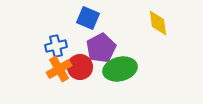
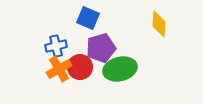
yellow diamond: moved 1 px right, 1 px down; rotated 12 degrees clockwise
purple pentagon: rotated 12 degrees clockwise
